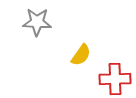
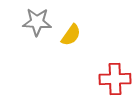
yellow semicircle: moved 10 px left, 20 px up
